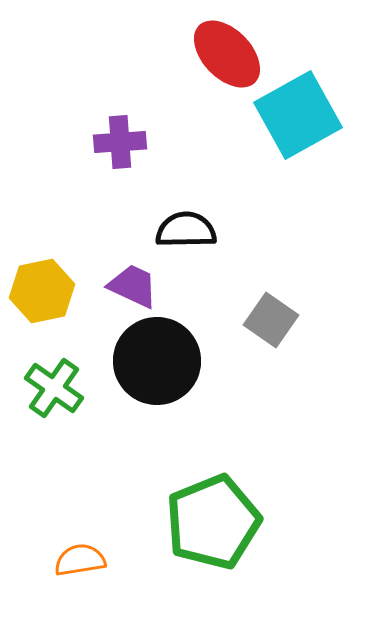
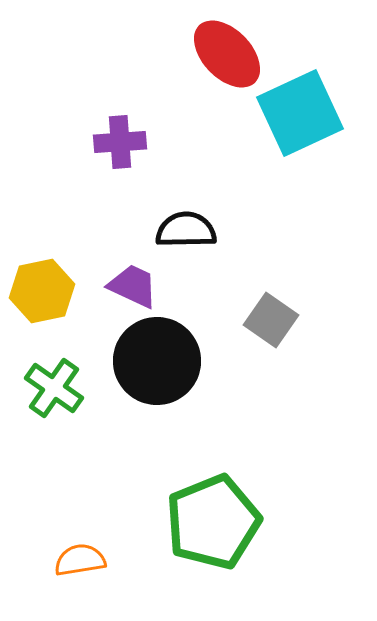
cyan square: moved 2 px right, 2 px up; rotated 4 degrees clockwise
